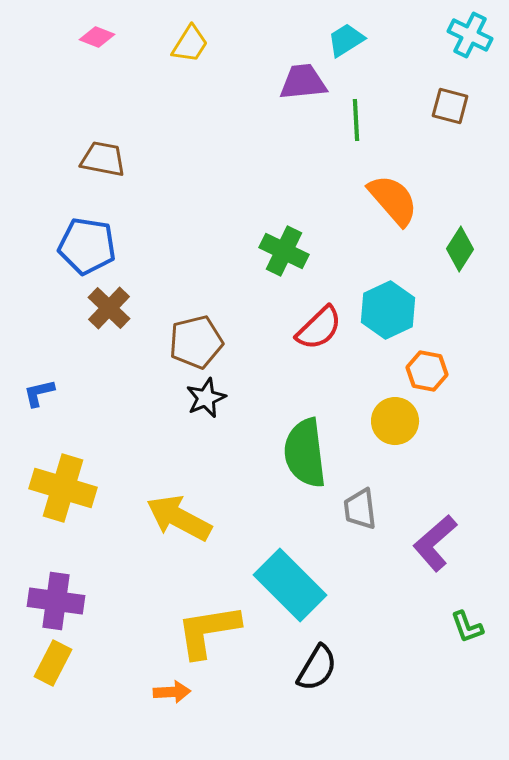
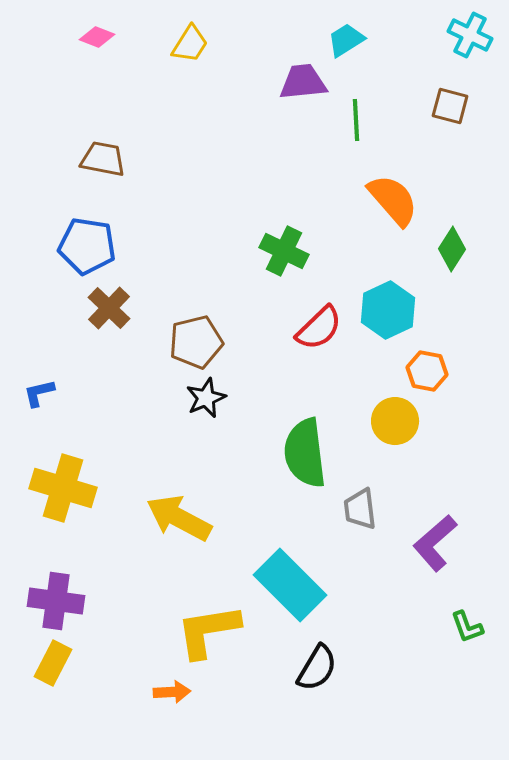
green diamond: moved 8 px left
